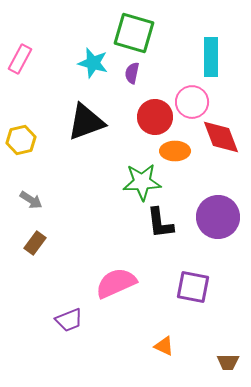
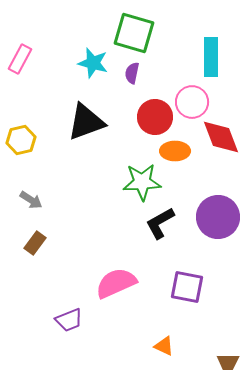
black L-shape: rotated 68 degrees clockwise
purple square: moved 6 px left
